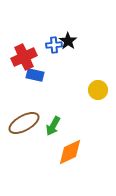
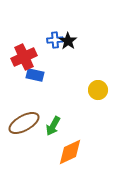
blue cross: moved 1 px right, 5 px up
